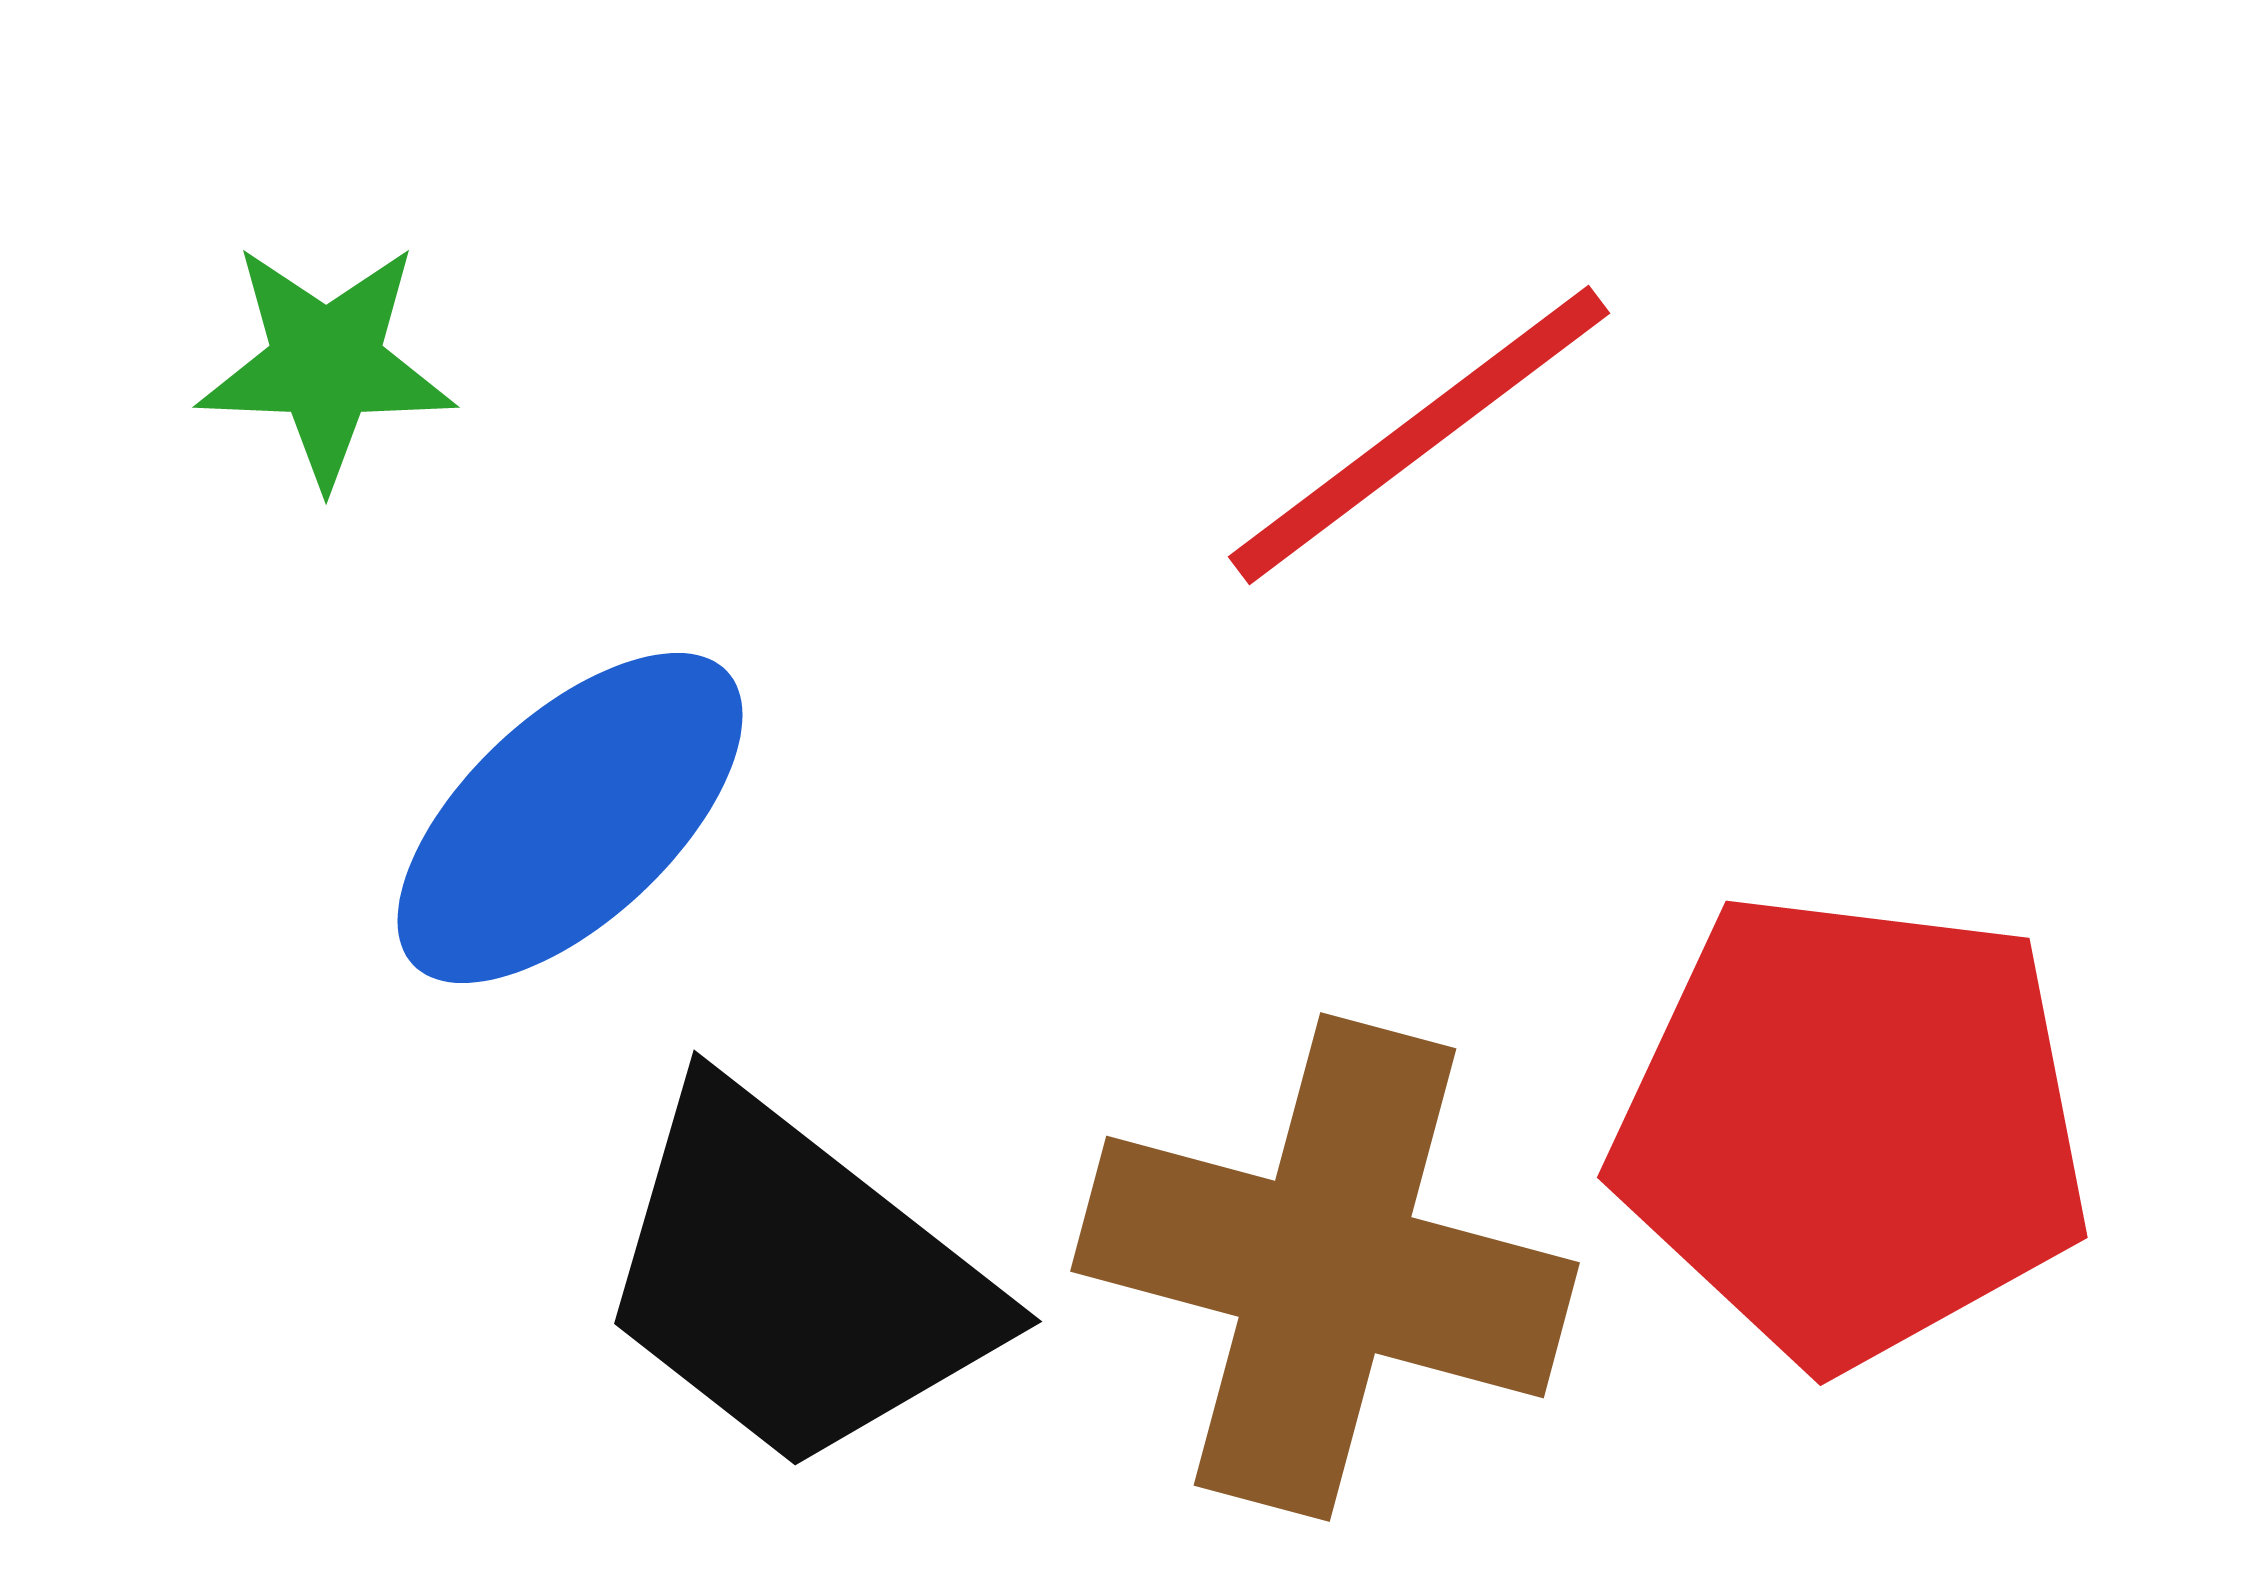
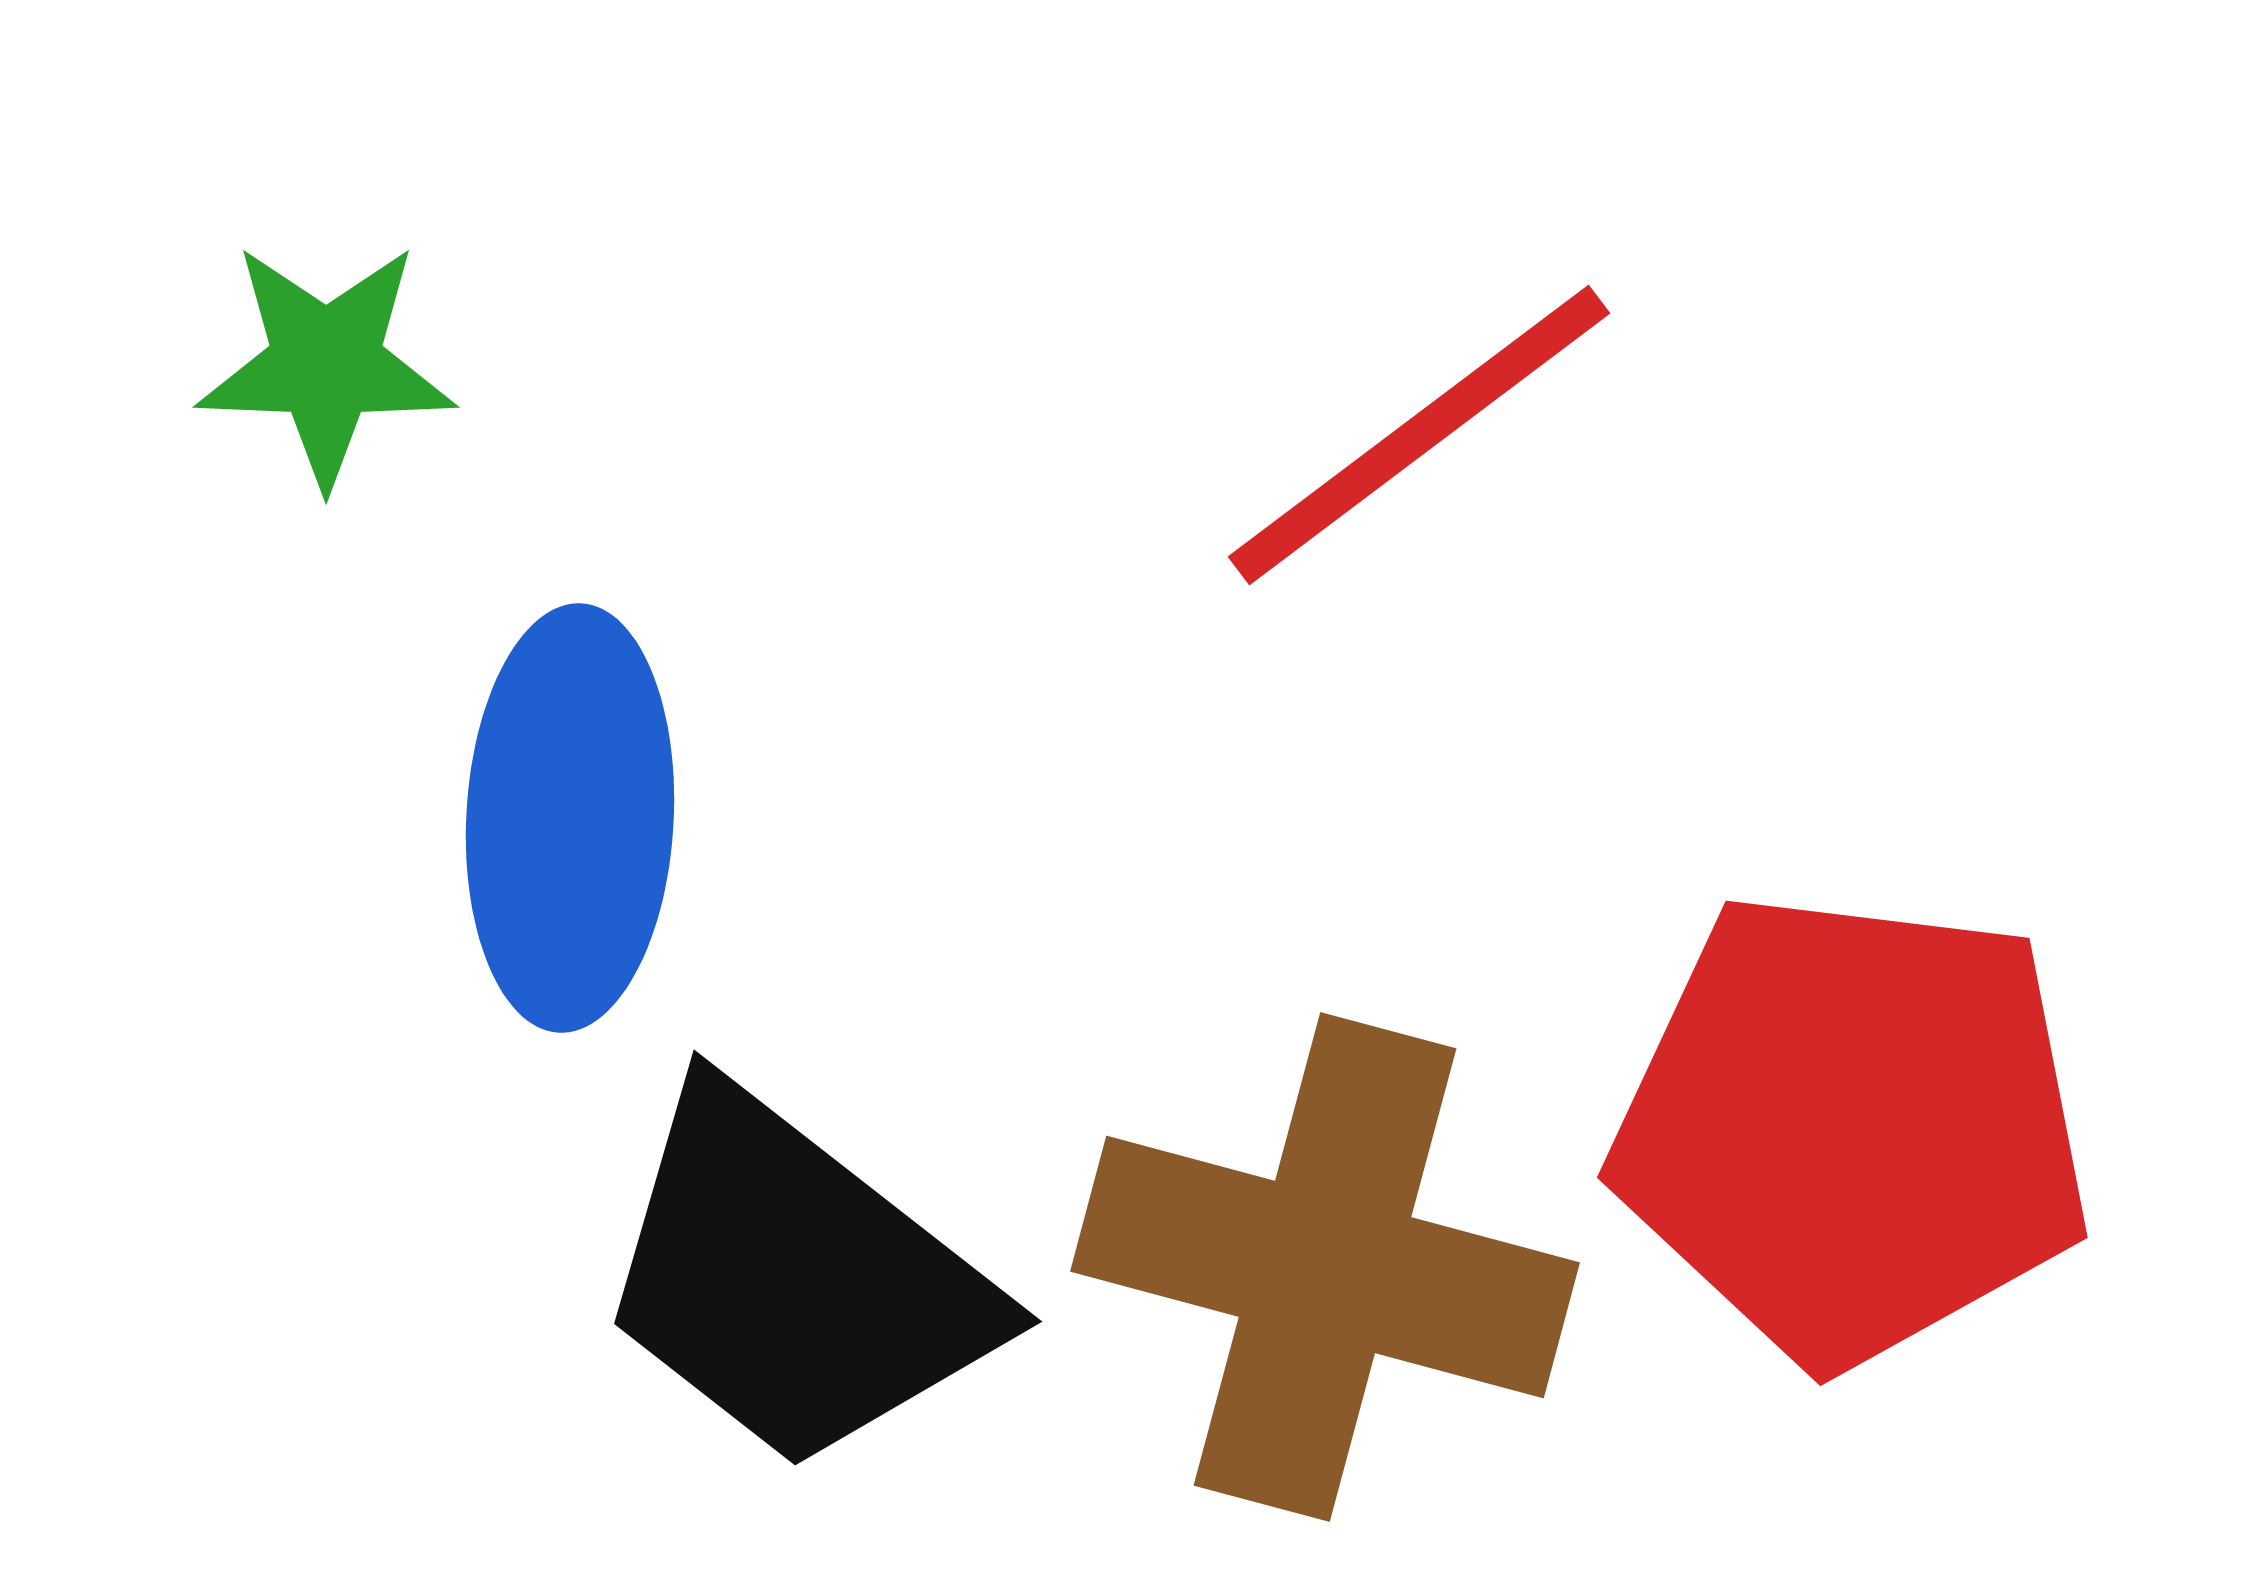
blue ellipse: rotated 44 degrees counterclockwise
